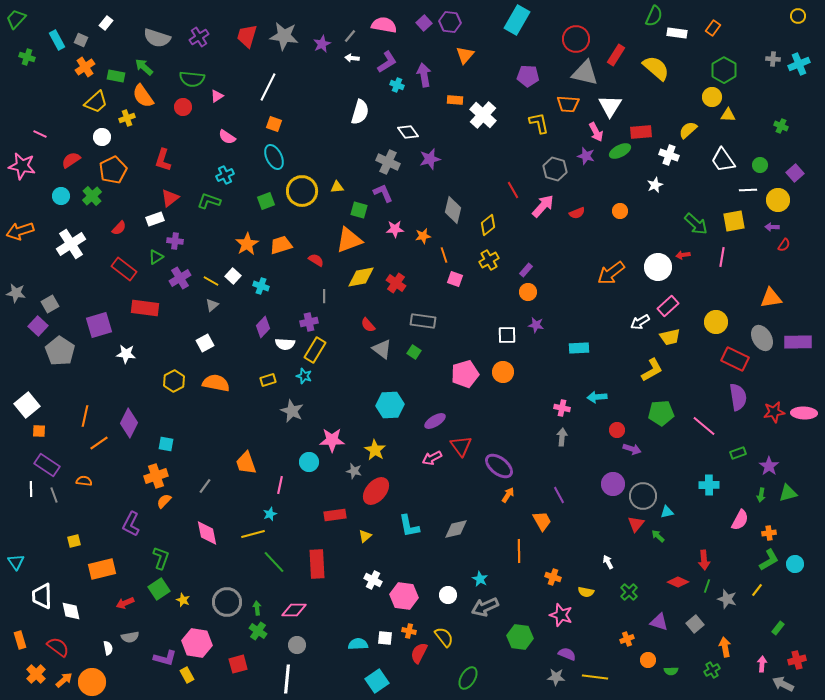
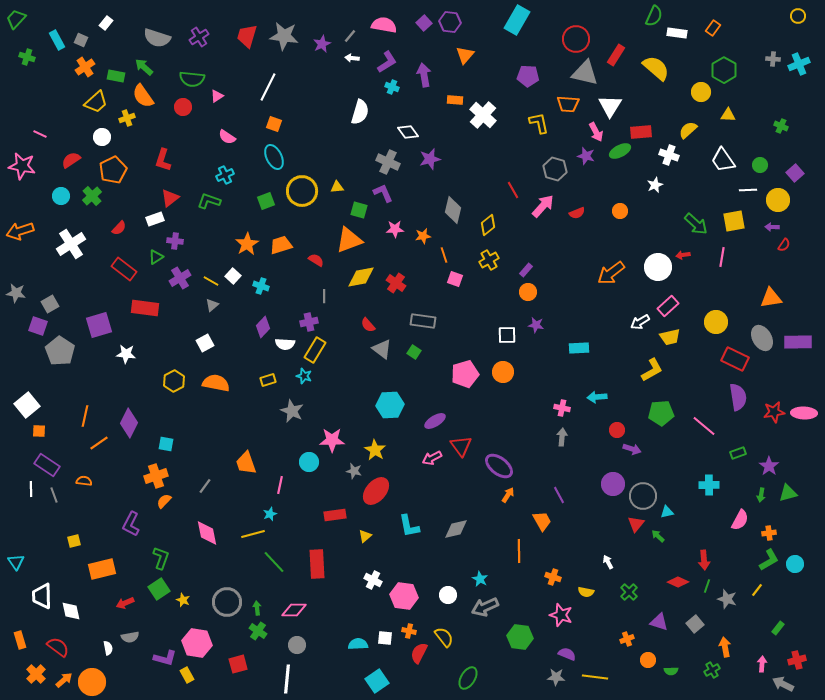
cyan cross at (397, 85): moved 5 px left, 2 px down
yellow circle at (712, 97): moved 11 px left, 5 px up
purple square at (38, 326): rotated 24 degrees counterclockwise
